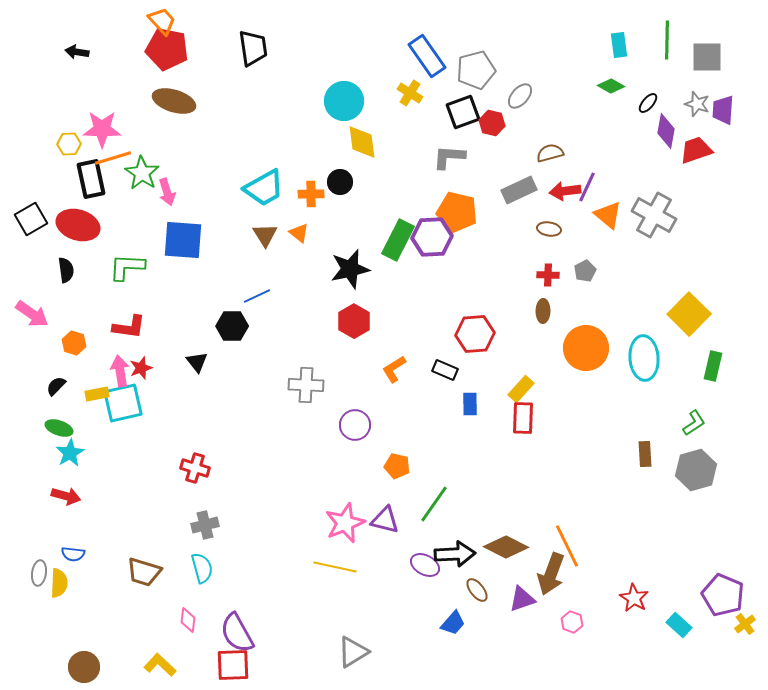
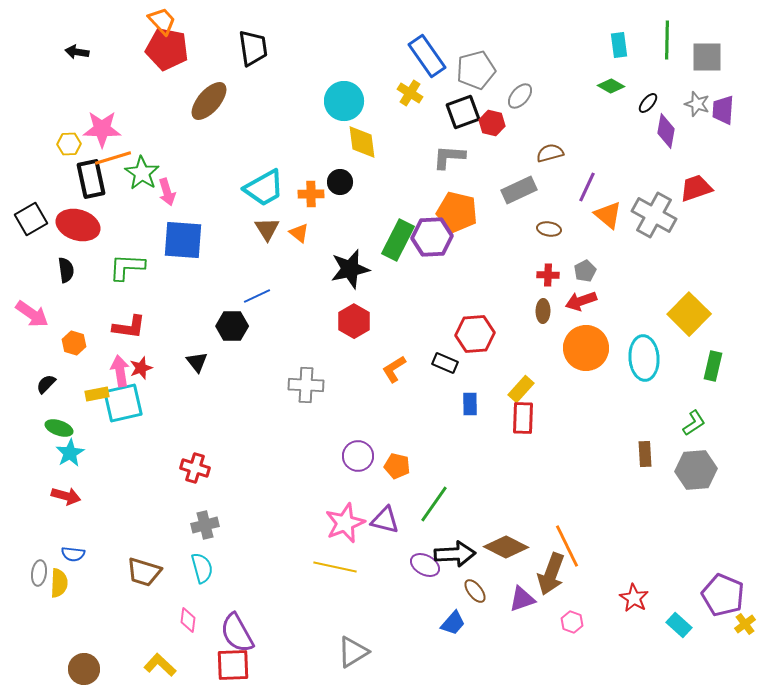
brown ellipse at (174, 101): moved 35 px right; rotated 66 degrees counterclockwise
red trapezoid at (696, 150): moved 38 px down
red arrow at (565, 191): moved 16 px right, 110 px down; rotated 12 degrees counterclockwise
brown triangle at (265, 235): moved 2 px right, 6 px up
black rectangle at (445, 370): moved 7 px up
black semicircle at (56, 386): moved 10 px left, 2 px up
purple circle at (355, 425): moved 3 px right, 31 px down
gray hexagon at (696, 470): rotated 12 degrees clockwise
brown ellipse at (477, 590): moved 2 px left, 1 px down
brown circle at (84, 667): moved 2 px down
